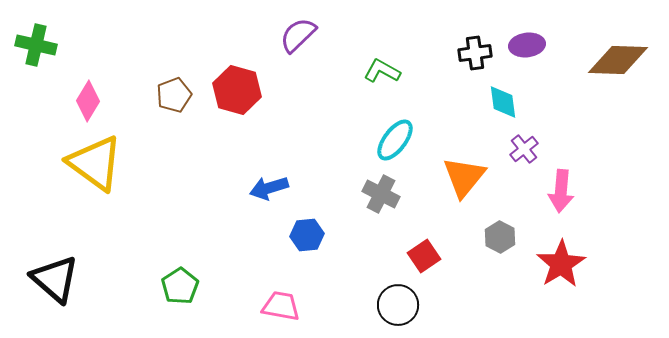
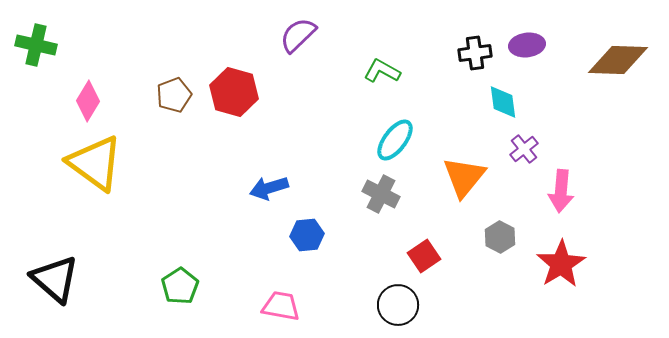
red hexagon: moved 3 px left, 2 px down
